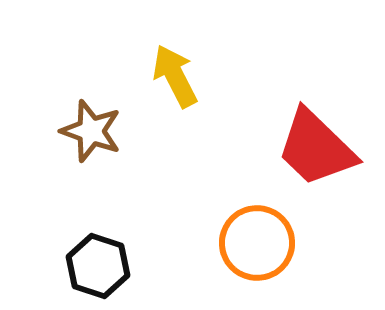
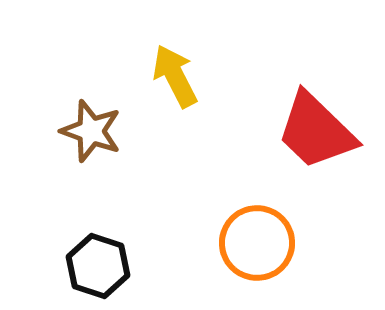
red trapezoid: moved 17 px up
